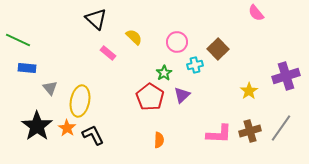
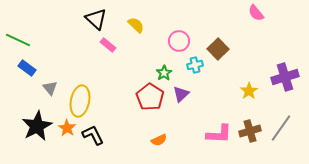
yellow semicircle: moved 2 px right, 12 px up
pink circle: moved 2 px right, 1 px up
pink rectangle: moved 8 px up
blue rectangle: rotated 30 degrees clockwise
purple cross: moved 1 px left, 1 px down
purple triangle: moved 1 px left, 1 px up
black star: rotated 8 degrees clockwise
orange semicircle: rotated 63 degrees clockwise
